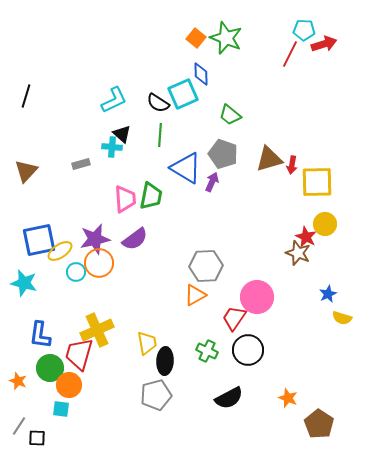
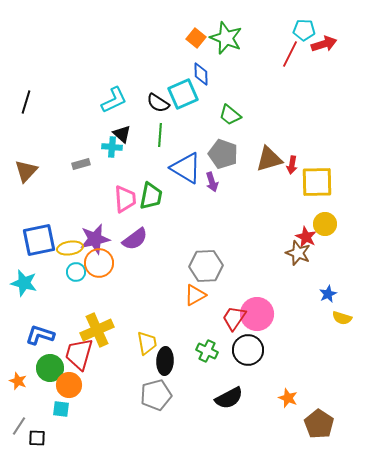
black line at (26, 96): moved 6 px down
purple arrow at (212, 182): rotated 138 degrees clockwise
yellow ellipse at (60, 251): moved 10 px right, 3 px up; rotated 25 degrees clockwise
pink circle at (257, 297): moved 17 px down
blue L-shape at (40, 335): rotated 100 degrees clockwise
